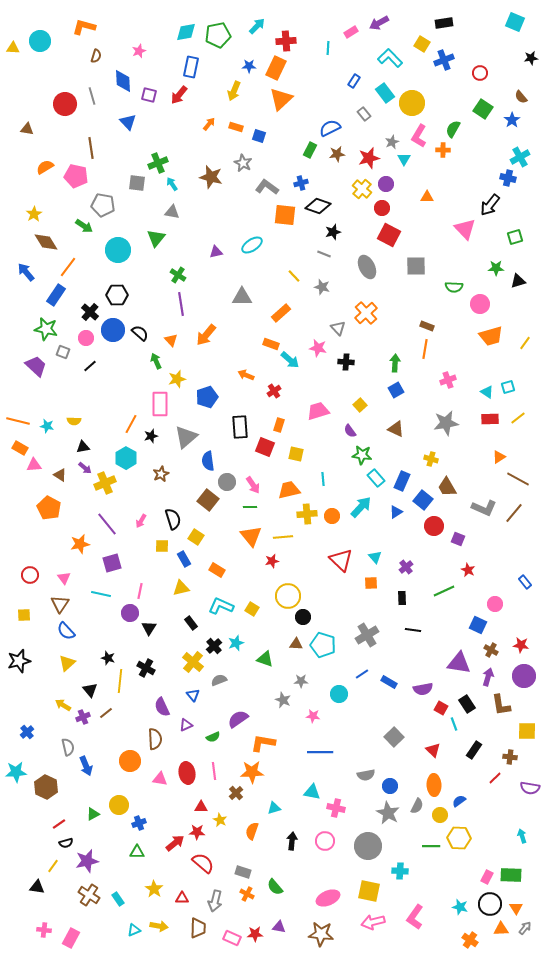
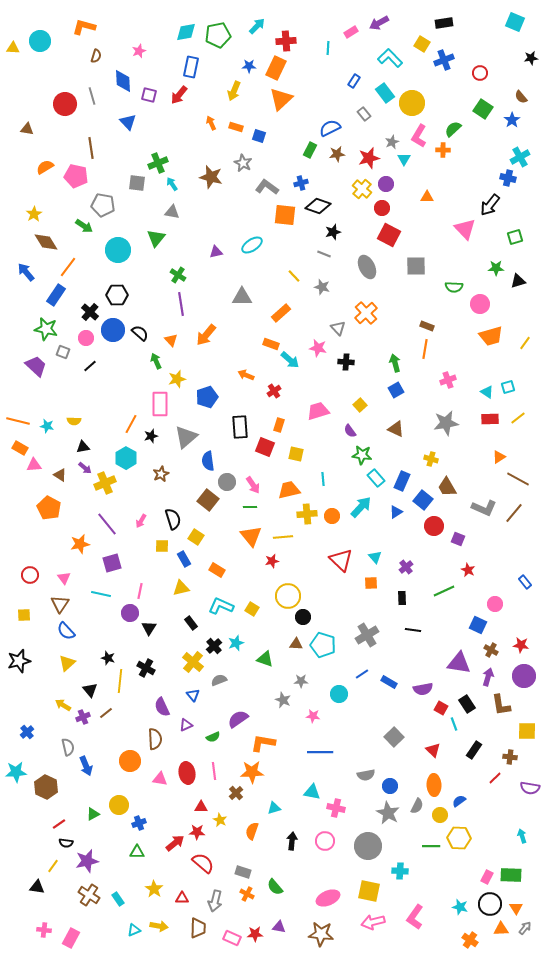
orange arrow at (209, 124): moved 2 px right, 1 px up; rotated 64 degrees counterclockwise
green semicircle at (453, 129): rotated 18 degrees clockwise
green arrow at (395, 363): rotated 18 degrees counterclockwise
black semicircle at (66, 843): rotated 24 degrees clockwise
